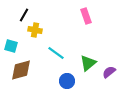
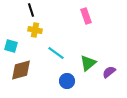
black line: moved 7 px right, 5 px up; rotated 48 degrees counterclockwise
